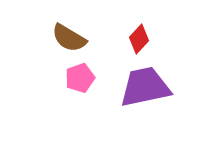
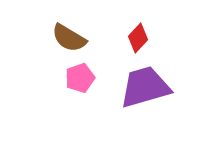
red diamond: moved 1 px left, 1 px up
purple trapezoid: rotated 4 degrees counterclockwise
